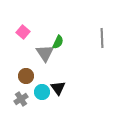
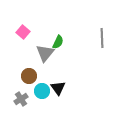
gray triangle: rotated 12 degrees clockwise
brown circle: moved 3 px right
cyan circle: moved 1 px up
